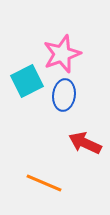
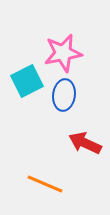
pink star: moved 1 px right, 1 px up; rotated 9 degrees clockwise
orange line: moved 1 px right, 1 px down
